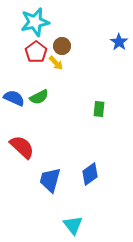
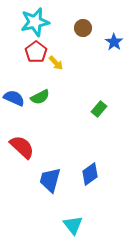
blue star: moved 5 px left
brown circle: moved 21 px right, 18 px up
green semicircle: moved 1 px right
green rectangle: rotated 35 degrees clockwise
